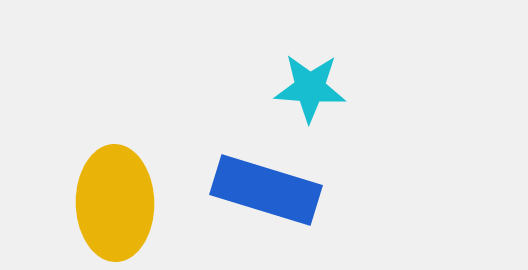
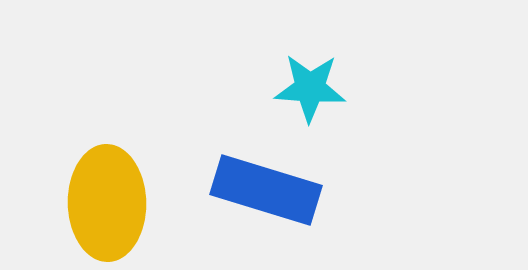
yellow ellipse: moved 8 px left
